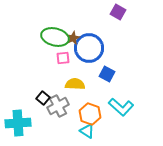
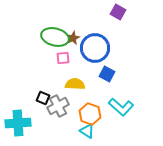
blue circle: moved 6 px right
black square: rotated 16 degrees counterclockwise
